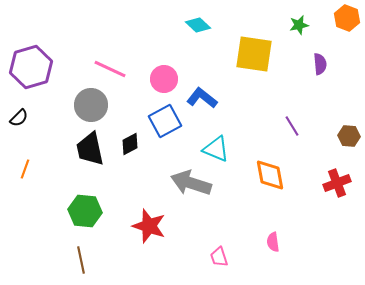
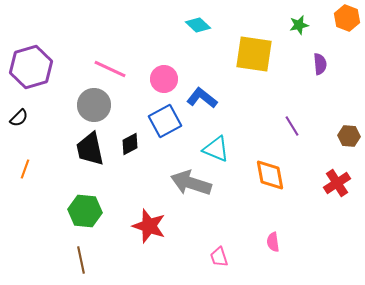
gray circle: moved 3 px right
red cross: rotated 12 degrees counterclockwise
